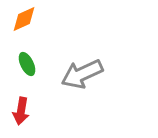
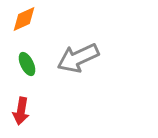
gray arrow: moved 4 px left, 16 px up
